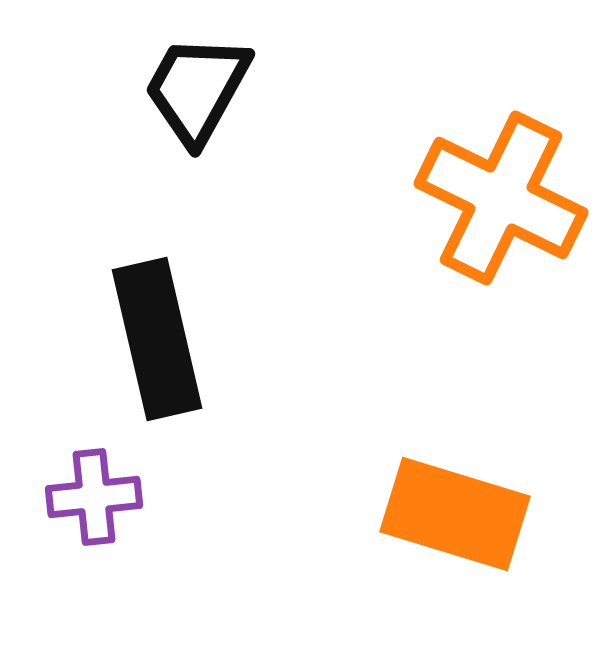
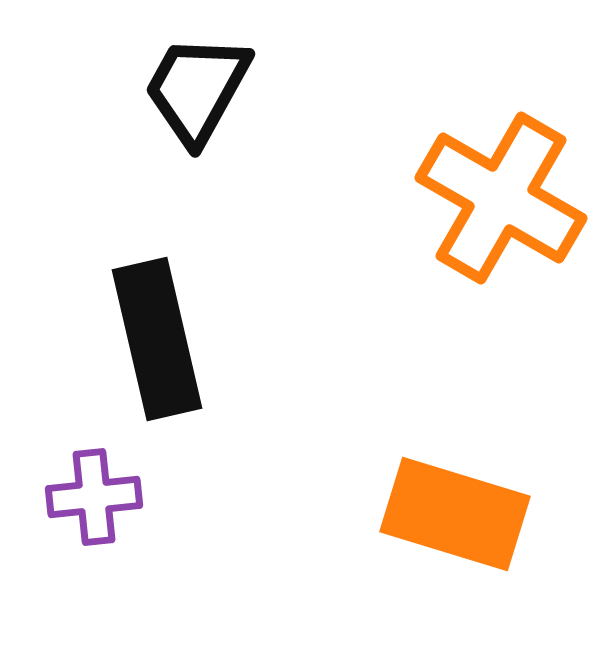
orange cross: rotated 4 degrees clockwise
